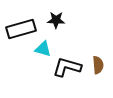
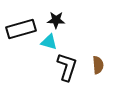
cyan triangle: moved 6 px right, 7 px up
black L-shape: rotated 92 degrees clockwise
